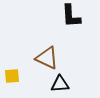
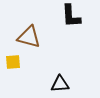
brown triangle: moved 18 px left, 21 px up; rotated 10 degrees counterclockwise
yellow square: moved 1 px right, 14 px up
